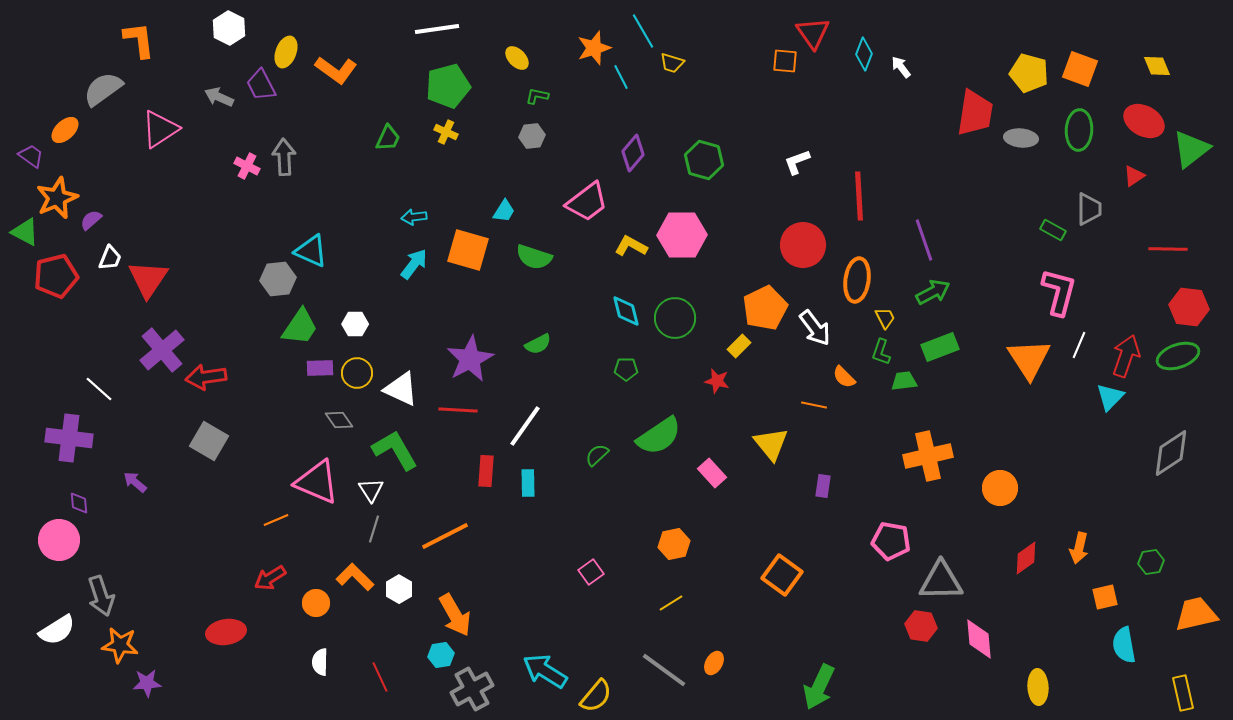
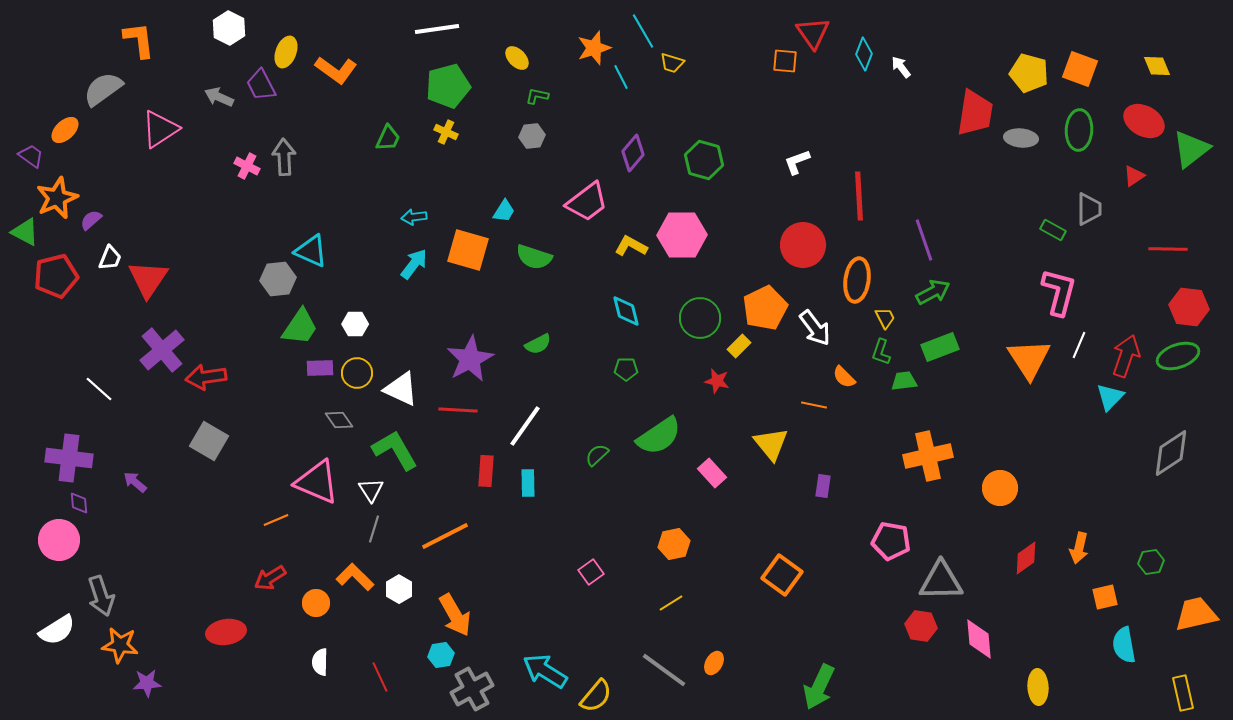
green circle at (675, 318): moved 25 px right
purple cross at (69, 438): moved 20 px down
